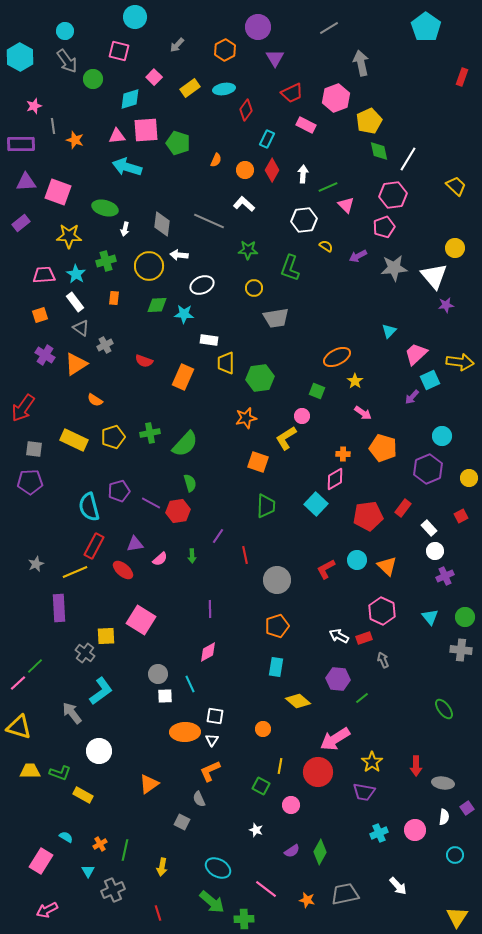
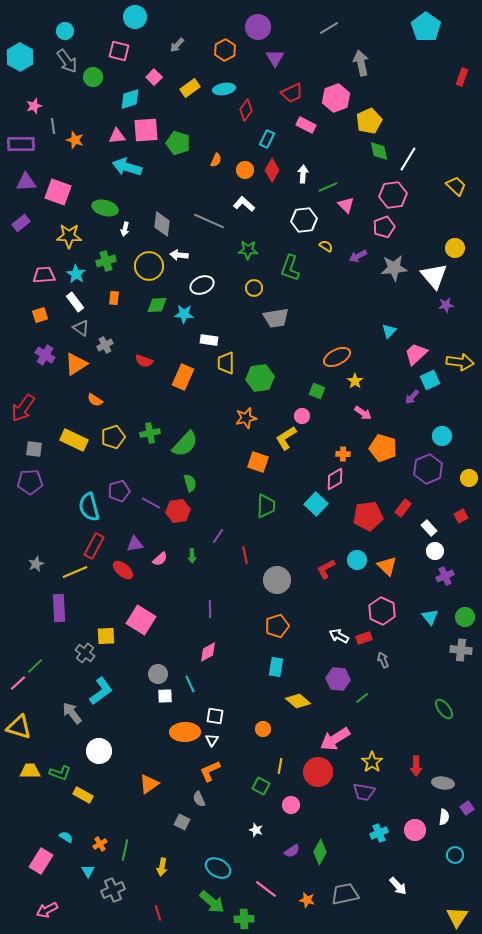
green circle at (93, 79): moved 2 px up
